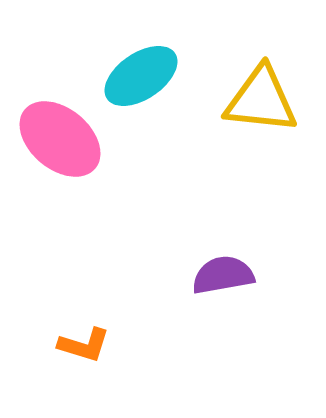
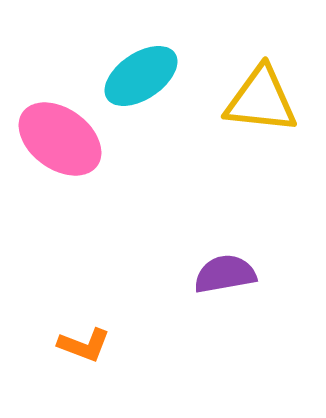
pink ellipse: rotated 4 degrees counterclockwise
purple semicircle: moved 2 px right, 1 px up
orange L-shape: rotated 4 degrees clockwise
